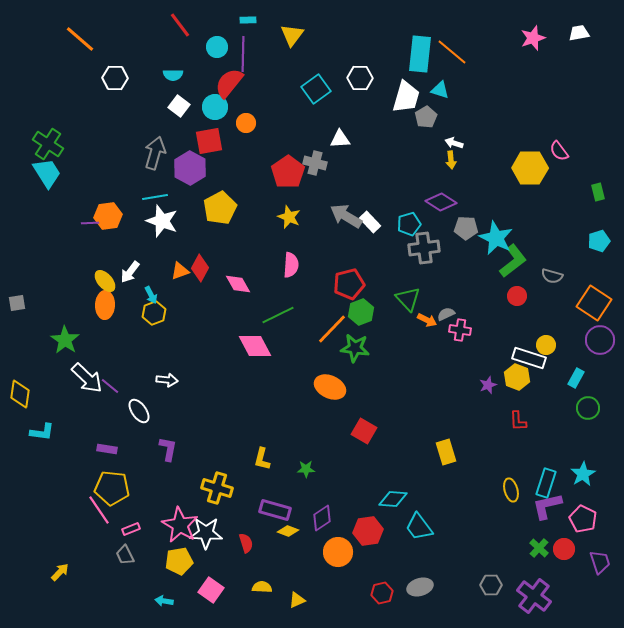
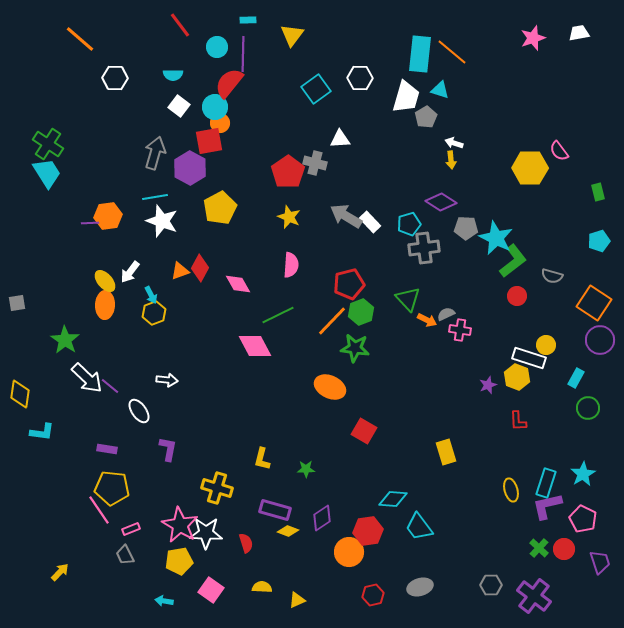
orange circle at (246, 123): moved 26 px left
orange line at (332, 329): moved 8 px up
orange circle at (338, 552): moved 11 px right
red hexagon at (382, 593): moved 9 px left, 2 px down
